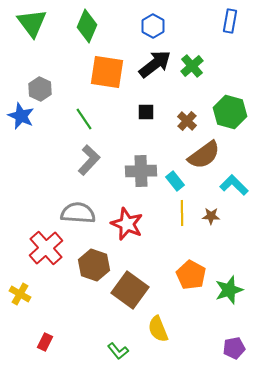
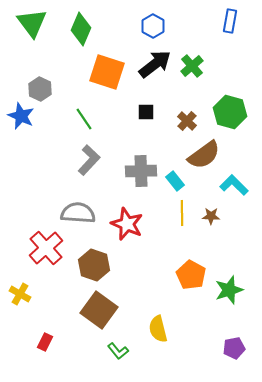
green diamond: moved 6 px left, 3 px down
orange square: rotated 9 degrees clockwise
brown square: moved 31 px left, 20 px down
yellow semicircle: rotated 8 degrees clockwise
